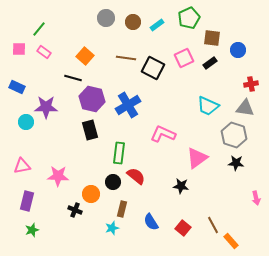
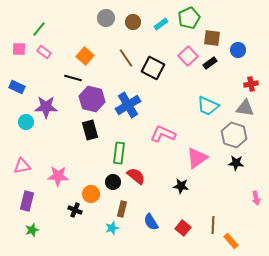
cyan rectangle at (157, 25): moved 4 px right, 1 px up
brown line at (126, 58): rotated 48 degrees clockwise
pink square at (184, 58): moved 4 px right, 2 px up; rotated 18 degrees counterclockwise
brown line at (213, 225): rotated 30 degrees clockwise
